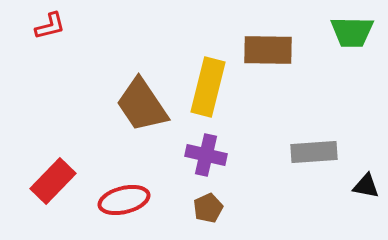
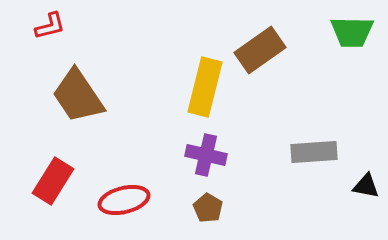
brown rectangle: moved 8 px left; rotated 36 degrees counterclockwise
yellow rectangle: moved 3 px left
brown trapezoid: moved 64 px left, 9 px up
red rectangle: rotated 12 degrees counterclockwise
brown pentagon: rotated 16 degrees counterclockwise
